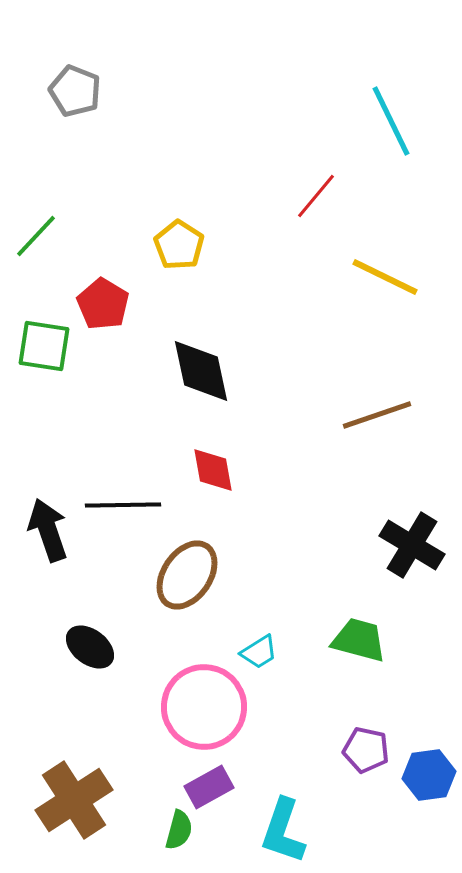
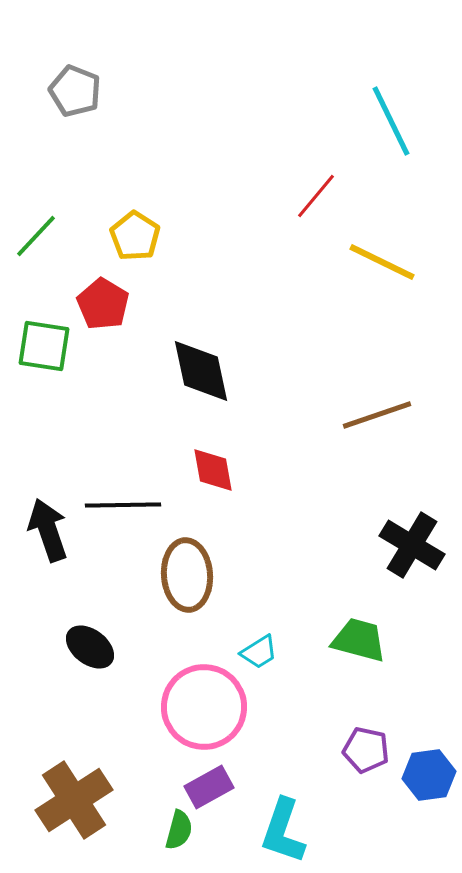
yellow pentagon: moved 44 px left, 9 px up
yellow line: moved 3 px left, 15 px up
brown ellipse: rotated 38 degrees counterclockwise
